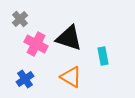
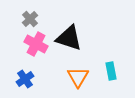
gray cross: moved 10 px right
cyan rectangle: moved 8 px right, 15 px down
orange triangle: moved 7 px right; rotated 30 degrees clockwise
